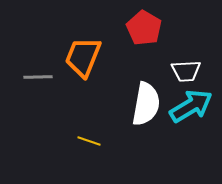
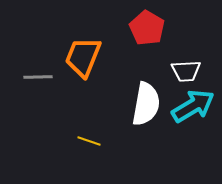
red pentagon: moved 3 px right
cyan arrow: moved 2 px right
